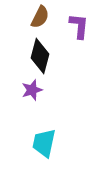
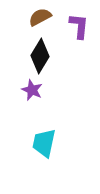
brown semicircle: rotated 145 degrees counterclockwise
black diamond: rotated 16 degrees clockwise
purple star: rotated 30 degrees counterclockwise
